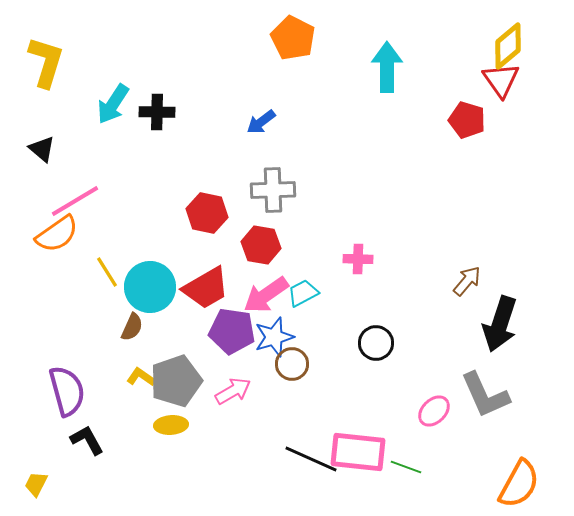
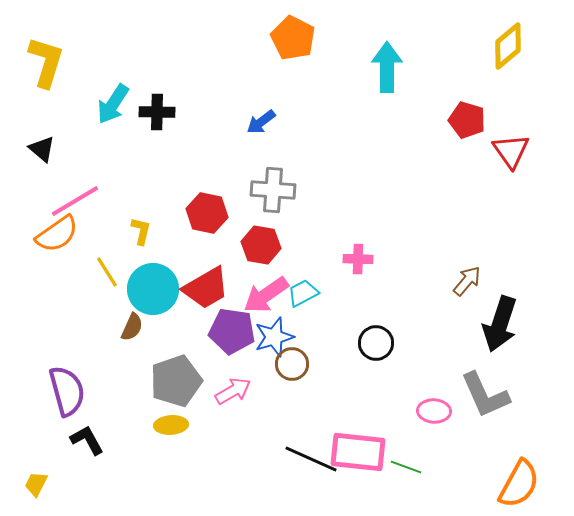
red triangle at (501, 80): moved 10 px right, 71 px down
gray cross at (273, 190): rotated 6 degrees clockwise
cyan circle at (150, 287): moved 3 px right, 2 px down
yellow L-shape at (141, 377): moved 146 px up; rotated 68 degrees clockwise
pink ellipse at (434, 411): rotated 48 degrees clockwise
